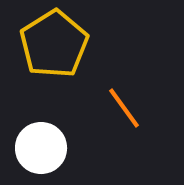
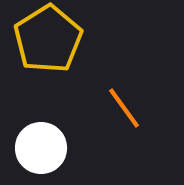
yellow pentagon: moved 6 px left, 5 px up
